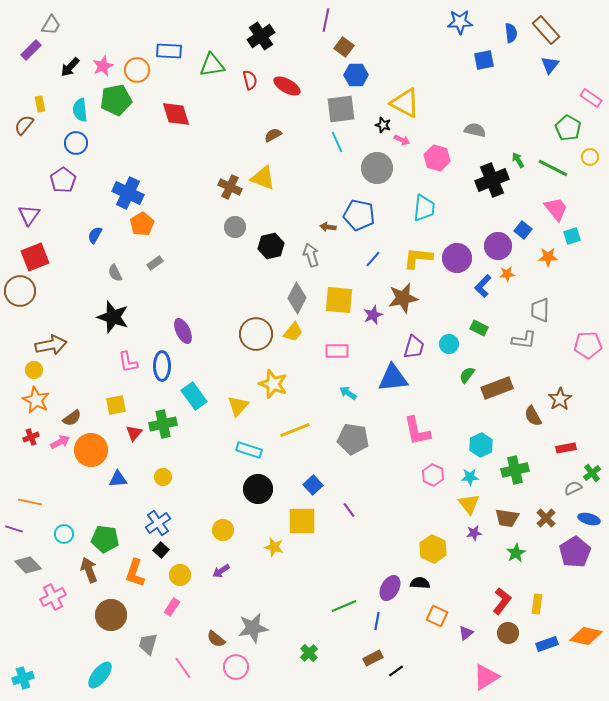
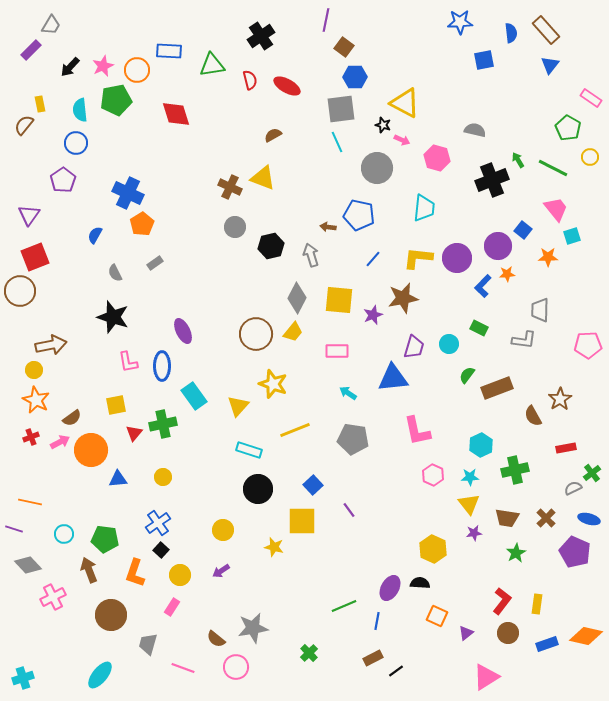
blue hexagon at (356, 75): moved 1 px left, 2 px down
purple pentagon at (575, 552): rotated 16 degrees counterclockwise
pink line at (183, 668): rotated 35 degrees counterclockwise
